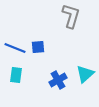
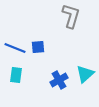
blue cross: moved 1 px right
